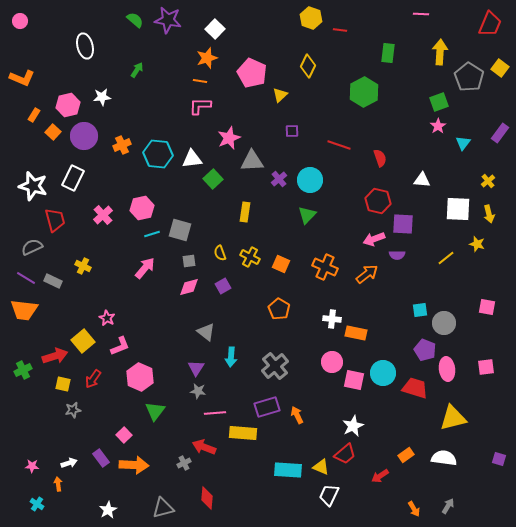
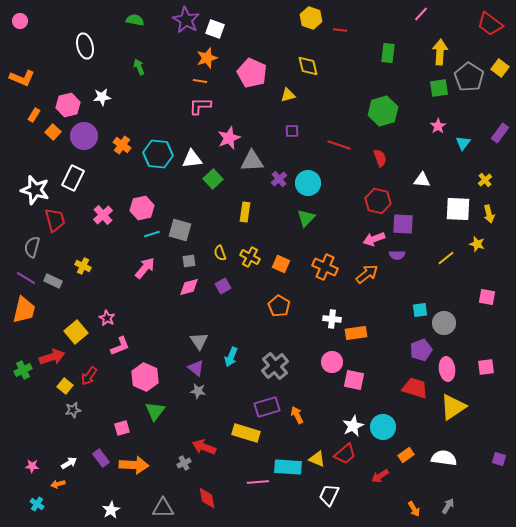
pink line at (421, 14): rotated 49 degrees counterclockwise
green semicircle at (135, 20): rotated 30 degrees counterclockwise
purple star at (168, 20): moved 18 px right; rotated 20 degrees clockwise
red trapezoid at (490, 24): rotated 104 degrees clockwise
white square at (215, 29): rotated 24 degrees counterclockwise
yellow diamond at (308, 66): rotated 40 degrees counterclockwise
green arrow at (137, 70): moved 2 px right, 3 px up; rotated 56 degrees counterclockwise
green hexagon at (364, 92): moved 19 px right, 19 px down; rotated 12 degrees clockwise
yellow triangle at (280, 95): moved 8 px right; rotated 28 degrees clockwise
green square at (439, 102): moved 14 px up; rotated 12 degrees clockwise
orange cross at (122, 145): rotated 30 degrees counterclockwise
cyan circle at (310, 180): moved 2 px left, 3 px down
yellow cross at (488, 181): moved 3 px left, 1 px up
white star at (33, 186): moved 2 px right, 4 px down
green triangle at (307, 215): moved 1 px left, 3 px down
gray semicircle at (32, 247): rotated 50 degrees counterclockwise
pink square at (487, 307): moved 10 px up
orange pentagon at (279, 309): moved 3 px up
orange trapezoid at (24, 310): rotated 84 degrees counterclockwise
gray triangle at (206, 332): moved 7 px left, 9 px down; rotated 18 degrees clockwise
orange rectangle at (356, 333): rotated 20 degrees counterclockwise
yellow square at (83, 341): moved 7 px left, 9 px up
purple pentagon at (425, 350): moved 4 px left; rotated 30 degrees clockwise
red arrow at (55, 356): moved 3 px left, 1 px down
cyan arrow at (231, 357): rotated 18 degrees clockwise
purple triangle at (196, 368): rotated 24 degrees counterclockwise
cyan circle at (383, 373): moved 54 px down
pink hexagon at (140, 377): moved 5 px right
red arrow at (93, 379): moved 4 px left, 3 px up
yellow square at (63, 384): moved 2 px right, 2 px down; rotated 28 degrees clockwise
pink line at (215, 413): moved 43 px right, 69 px down
yellow triangle at (453, 418): moved 11 px up; rotated 20 degrees counterclockwise
yellow rectangle at (243, 433): moved 3 px right; rotated 12 degrees clockwise
pink square at (124, 435): moved 2 px left, 7 px up; rotated 28 degrees clockwise
white arrow at (69, 463): rotated 14 degrees counterclockwise
yellow triangle at (321, 467): moved 4 px left, 8 px up
cyan rectangle at (288, 470): moved 3 px up
orange arrow at (58, 484): rotated 96 degrees counterclockwise
red diamond at (207, 498): rotated 15 degrees counterclockwise
gray triangle at (163, 508): rotated 15 degrees clockwise
white star at (108, 510): moved 3 px right
